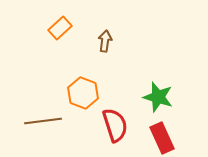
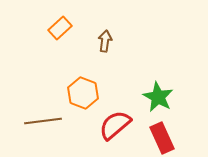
green star: rotated 12 degrees clockwise
red semicircle: rotated 112 degrees counterclockwise
